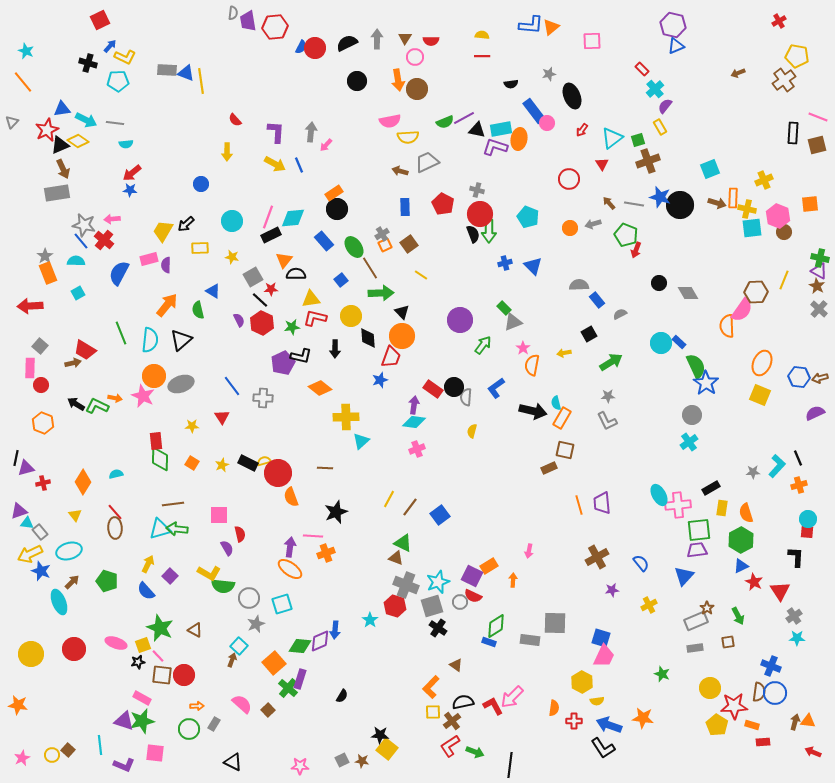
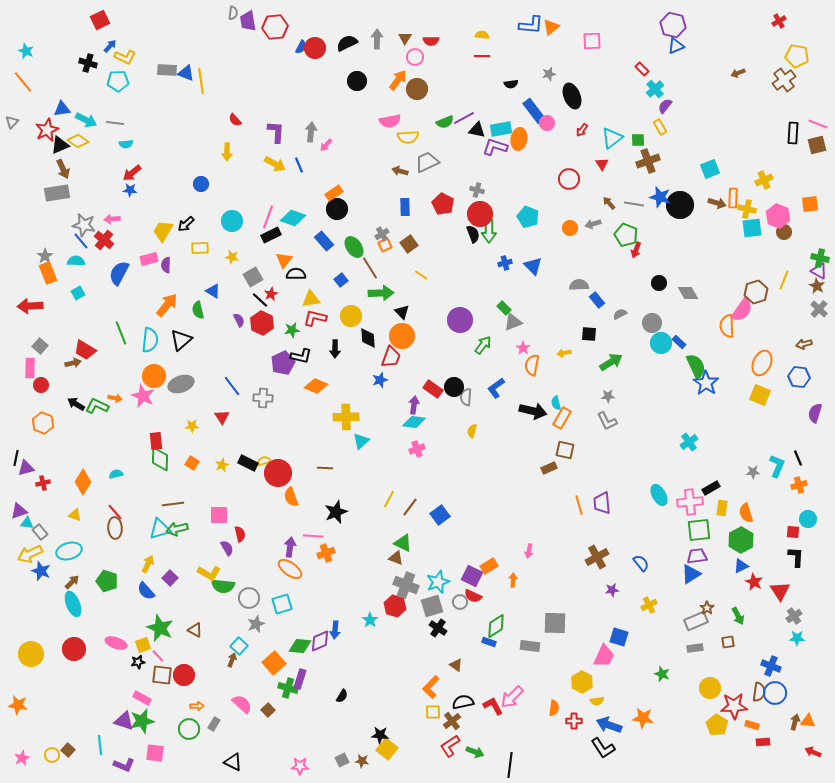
orange arrow at (398, 80): rotated 135 degrees counterclockwise
pink line at (818, 117): moved 7 px down
green square at (638, 140): rotated 16 degrees clockwise
cyan diamond at (293, 218): rotated 25 degrees clockwise
red star at (271, 289): moved 5 px down; rotated 24 degrees counterclockwise
brown hexagon at (756, 292): rotated 15 degrees counterclockwise
green star at (292, 327): moved 3 px down
black square at (589, 334): rotated 35 degrees clockwise
brown arrow at (820, 378): moved 16 px left, 34 px up
orange diamond at (320, 388): moved 4 px left, 2 px up; rotated 15 degrees counterclockwise
purple semicircle at (815, 413): rotated 48 degrees counterclockwise
gray circle at (692, 415): moved 40 px left, 92 px up
cyan L-shape at (777, 466): rotated 20 degrees counterclockwise
pink cross at (678, 505): moved 12 px right, 3 px up
yellow triangle at (75, 515): rotated 32 degrees counterclockwise
green arrow at (177, 529): rotated 20 degrees counterclockwise
red square at (807, 532): moved 14 px left
purple trapezoid at (697, 550): moved 6 px down
purple square at (170, 576): moved 2 px down
blue triangle at (684, 576): moved 7 px right, 2 px up; rotated 15 degrees clockwise
cyan ellipse at (59, 602): moved 14 px right, 2 px down
blue square at (601, 638): moved 18 px right, 1 px up
gray rectangle at (530, 640): moved 6 px down
green cross at (288, 688): rotated 24 degrees counterclockwise
